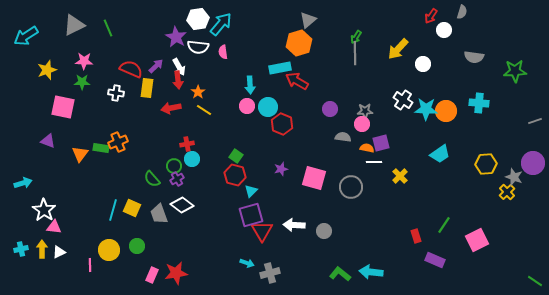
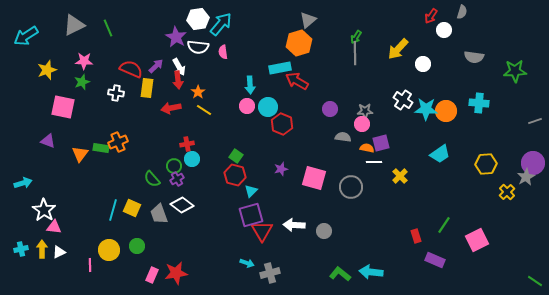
green star at (82, 82): rotated 21 degrees counterclockwise
gray star at (514, 177): moved 12 px right; rotated 24 degrees clockwise
